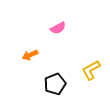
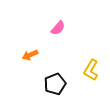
pink semicircle: rotated 21 degrees counterclockwise
yellow L-shape: rotated 30 degrees counterclockwise
